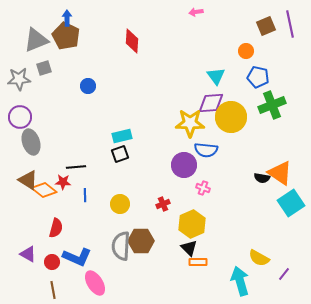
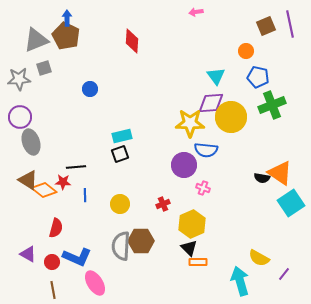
blue circle at (88, 86): moved 2 px right, 3 px down
